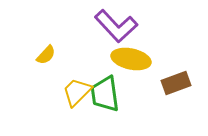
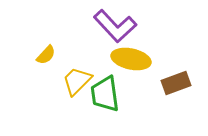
purple L-shape: moved 1 px left
yellow trapezoid: moved 11 px up
